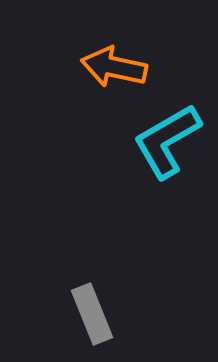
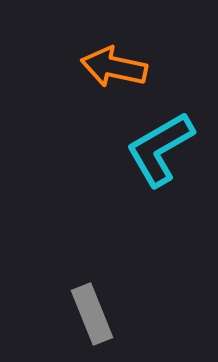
cyan L-shape: moved 7 px left, 8 px down
